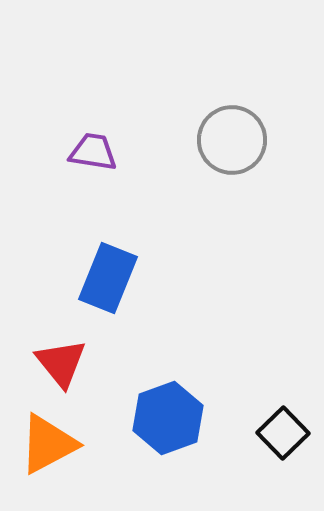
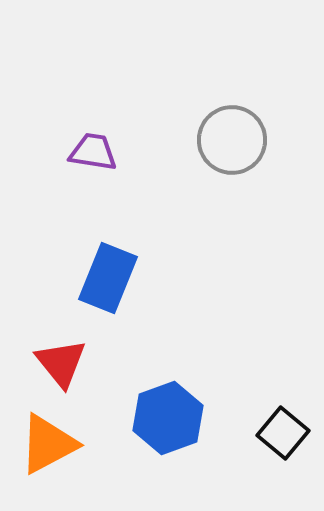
black square: rotated 6 degrees counterclockwise
